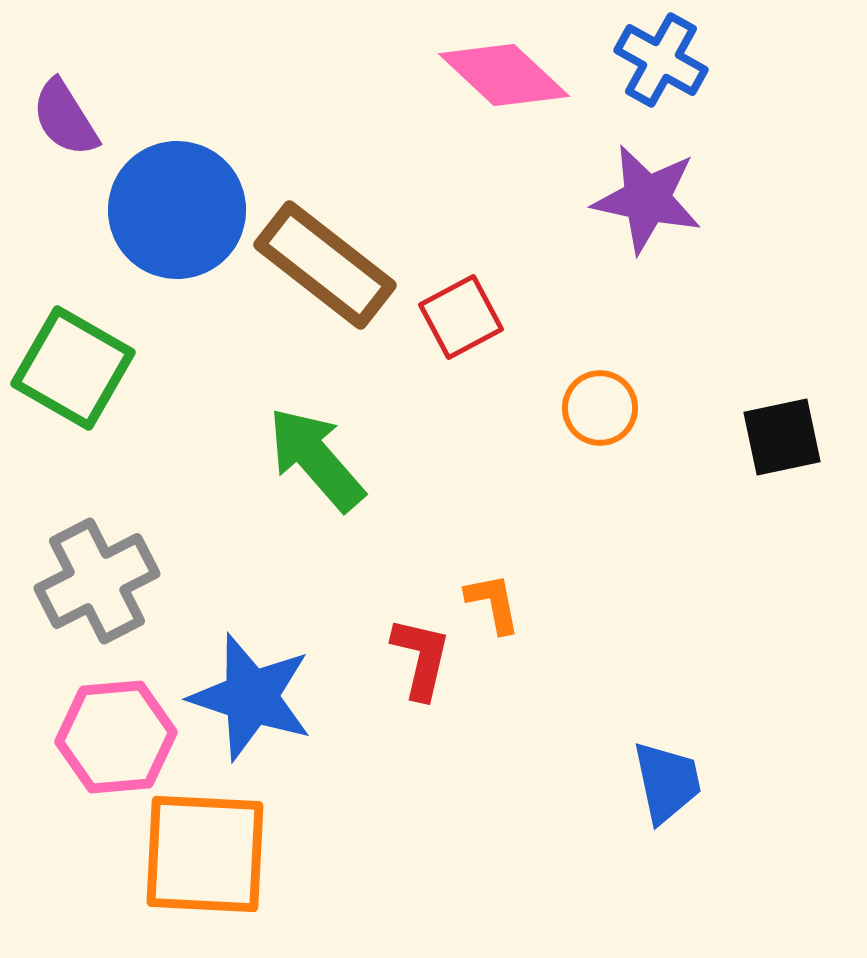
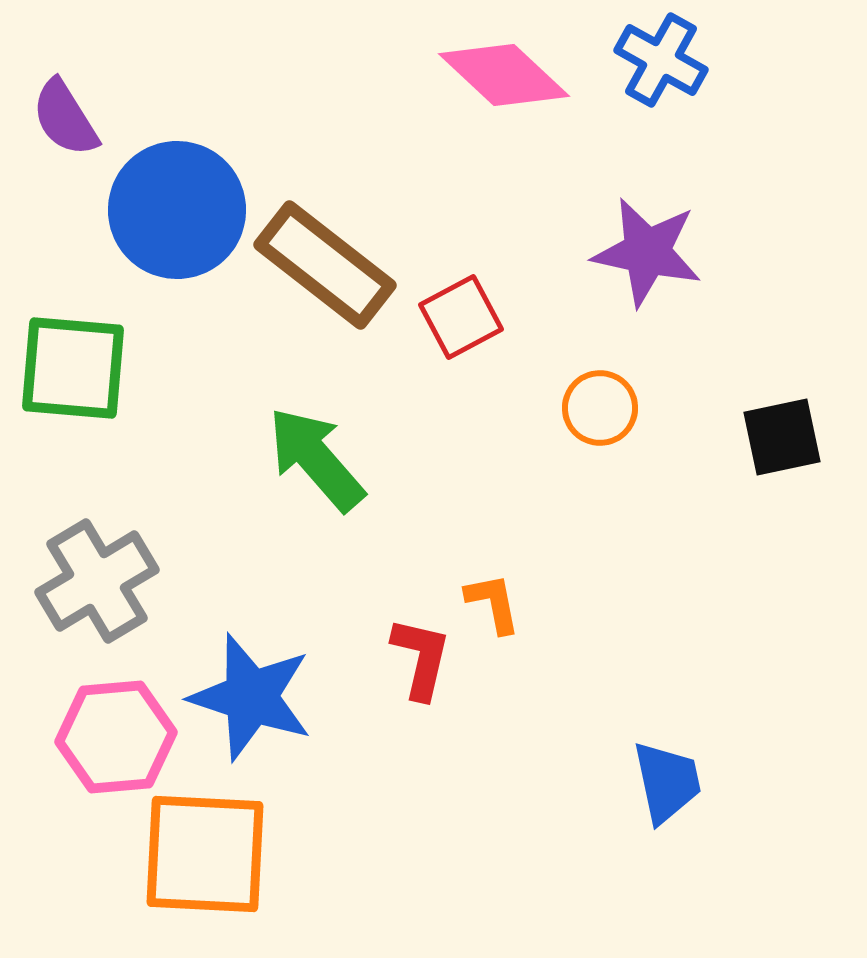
purple star: moved 53 px down
green square: rotated 25 degrees counterclockwise
gray cross: rotated 4 degrees counterclockwise
